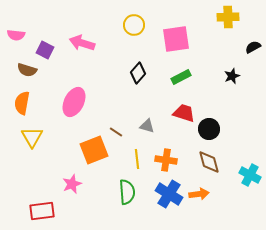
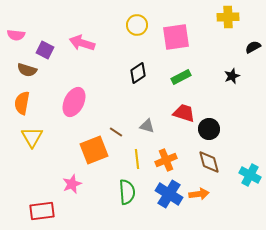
yellow circle: moved 3 px right
pink square: moved 2 px up
black diamond: rotated 15 degrees clockwise
orange cross: rotated 30 degrees counterclockwise
